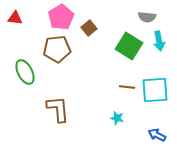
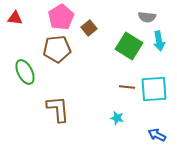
cyan square: moved 1 px left, 1 px up
